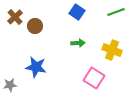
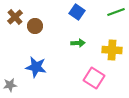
yellow cross: rotated 18 degrees counterclockwise
